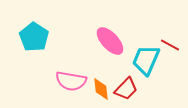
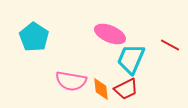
pink ellipse: moved 7 px up; rotated 24 degrees counterclockwise
cyan trapezoid: moved 15 px left, 1 px up
red trapezoid: rotated 20 degrees clockwise
